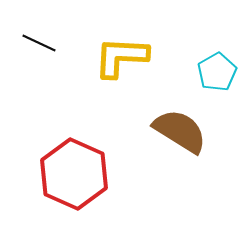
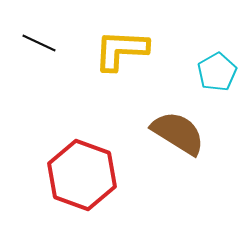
yellow L-shape: moved 7 px up
brown semicircle: moved 2 px left, 2 px down
red hexagon: moved 8 px right, 1 px down; rotated 4 degrees counterclockwise
